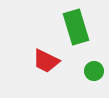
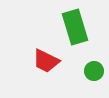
green rectangle: moved 1 px left
